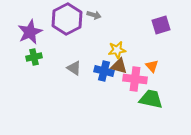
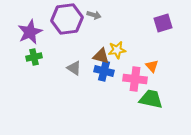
purple hexagon: rotated 20 degrees clockwise
purple square: moved 2 px right, 2 px up
brown triangle: moved 18 px left, 10 px up
